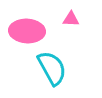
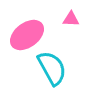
pink ellipse: moved 4 px down; rotated 40 degrees counterclockwise
